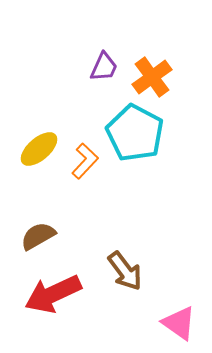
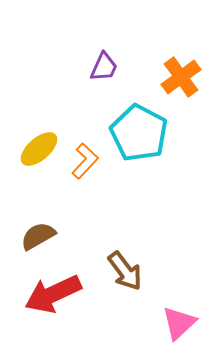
orange cross: moved 29 px right
cyan pentagon: moved 4 px right
pink triangle: rotated 42 degrees clockwise
